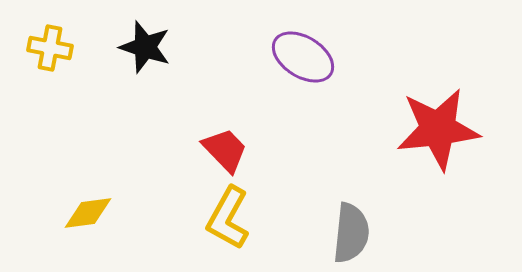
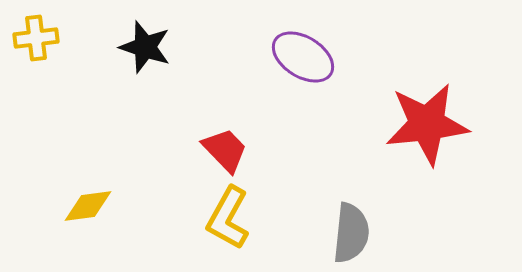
yellow cross: moved 14 px left, 10 px up; rotated 18 degrees counterclockwise
red star: moved 11 px left, 5 px up
yellow diamond: moved 7 px up
